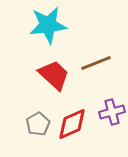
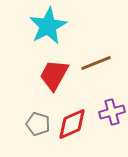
cyan star: moved 1 px down; rotated 21 degrees counterclockwise
red trapezoid: rotated 104 degrees counterclockwise
gray pentagon: rotated 25 degrees counterclockwise
